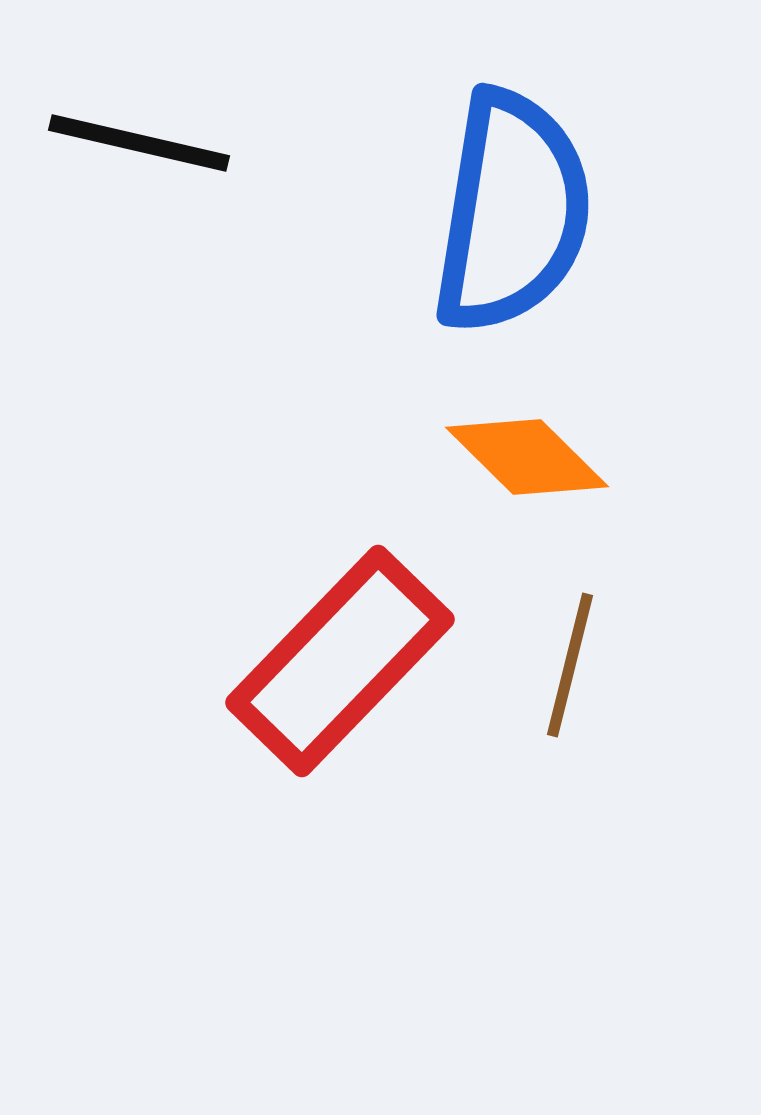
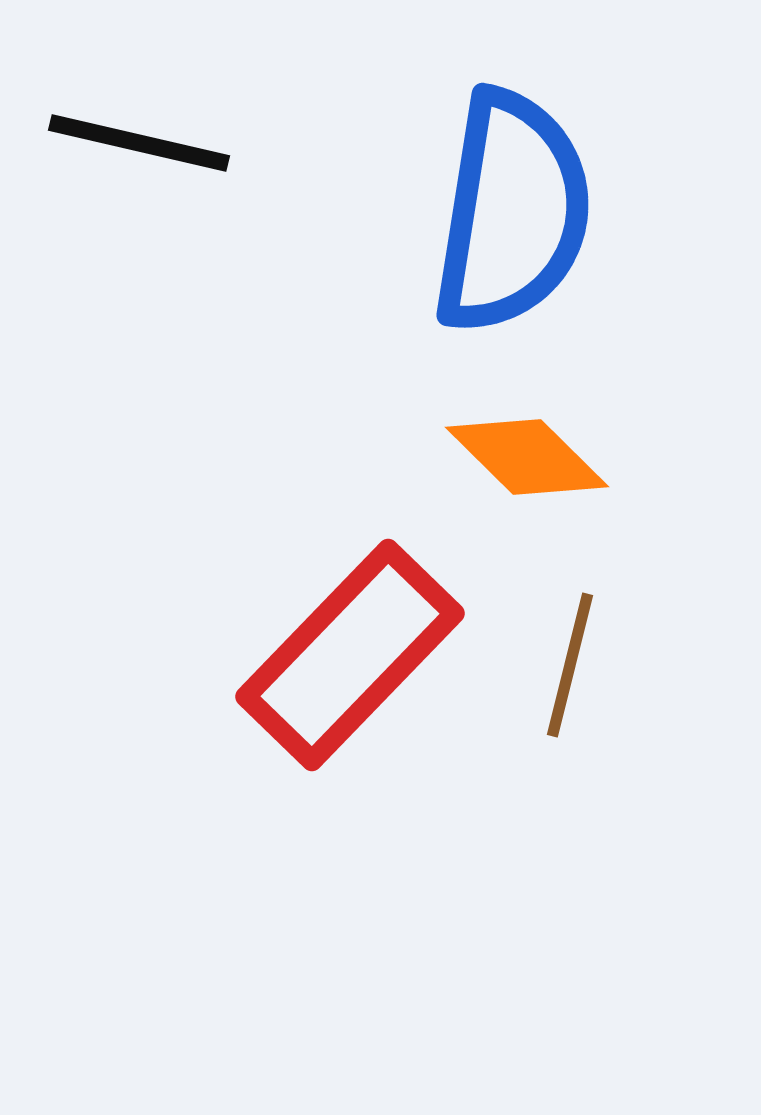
red rectangle: moved 10 px right, 6 px up
